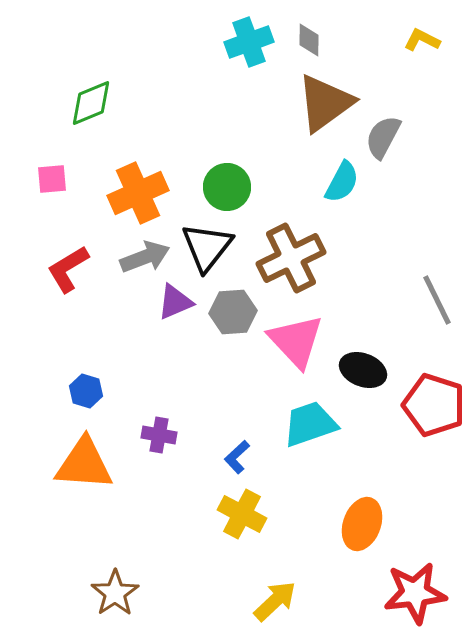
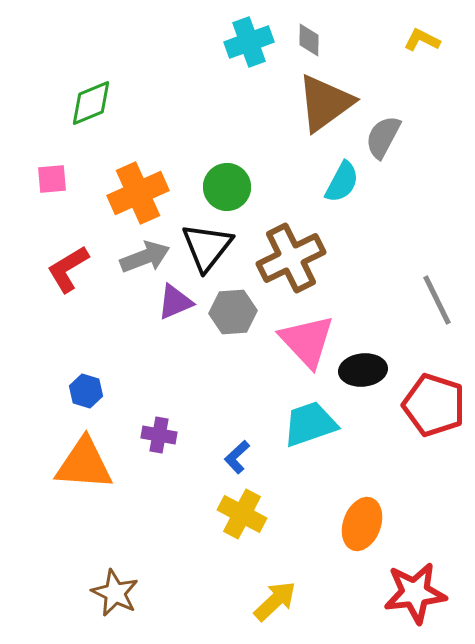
pink triangle: moved 11 px right
black ellipse: rotated 27 degrees counterclockwise
brown star: rotated 12 degrees counterclockwise
